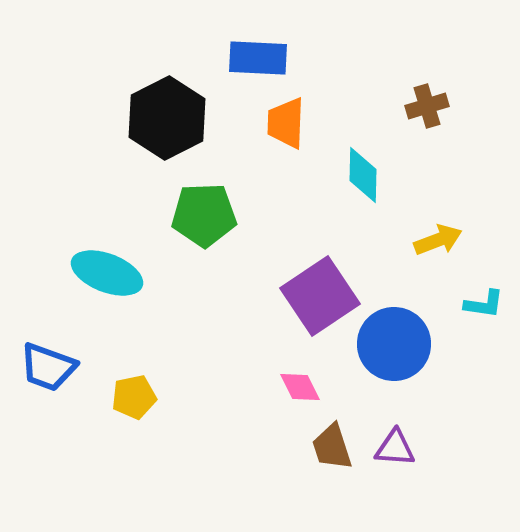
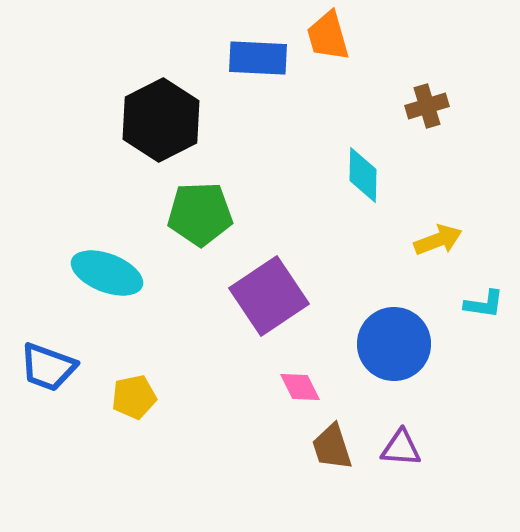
black hexagon: moved 6 px left, 2 px down
orange trapezoid: moved 42 px right, 87 px up; rotated 18 degrees counterclockwise
green pentagon: moved 4 px left, 1 px up
purple square: moved 51 px left
purple triangle: moved 6 px right
